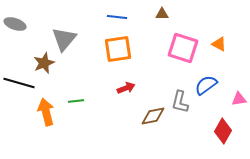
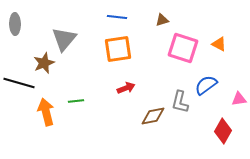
brown triangle: moved 6 px down; rotated 16 degrees counterclockwise
gray ellipse: rotated 70 degrees clockwise
